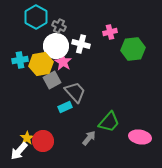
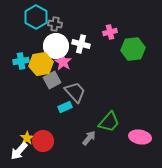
gray cross: moved 4 px left, 2 px up; rotated 16 degrees counterclockwise
cyan cross: moved 1 px right, 1 px down
